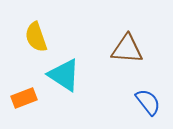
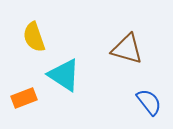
yellow semicircle: moved 2 px left
brown triangle: rotated 12 degrees clockwise
blue semicircle: moved 1 px right
